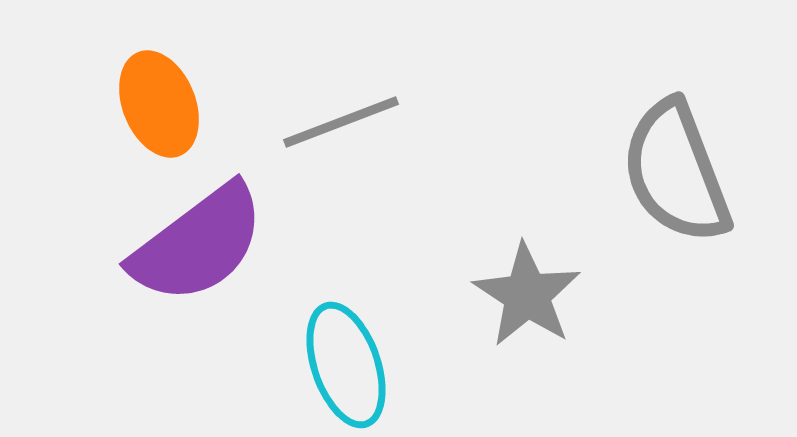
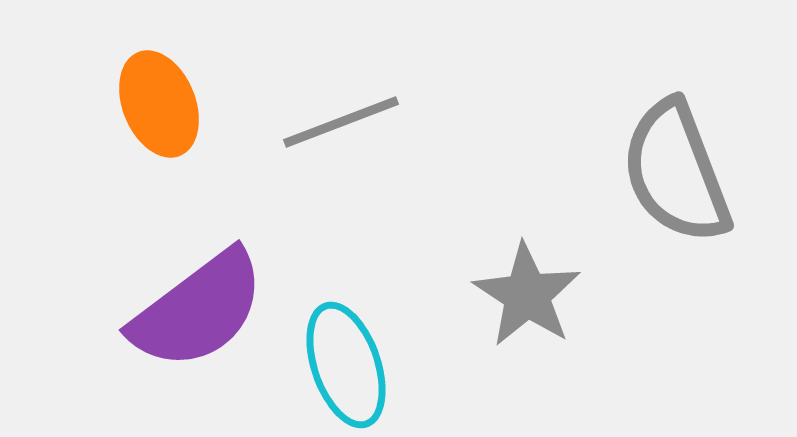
purple semicircle: moved 66 px down
